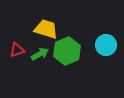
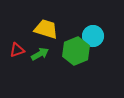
cyan circle: moved 13 px left, 9 px up
green hexagon: moved 9 px right
